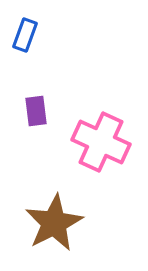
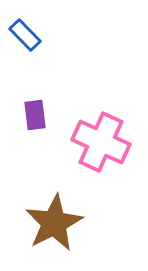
blue rectangle: rotated 64 degrees counterclockwise
purple rectangle: moved 1 px left, 4 px down
